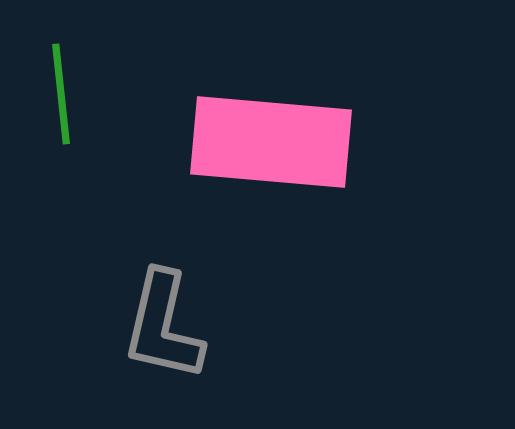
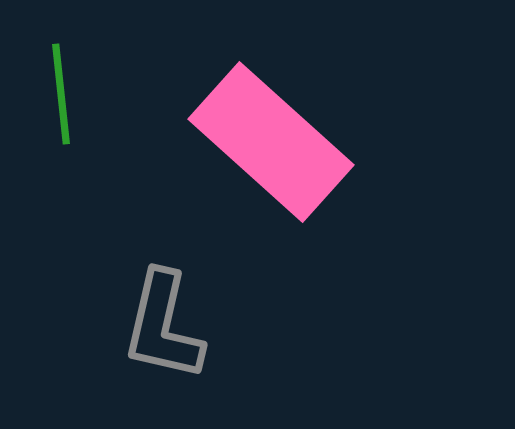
pink rectangle: rotated 37 degrees clockwise
